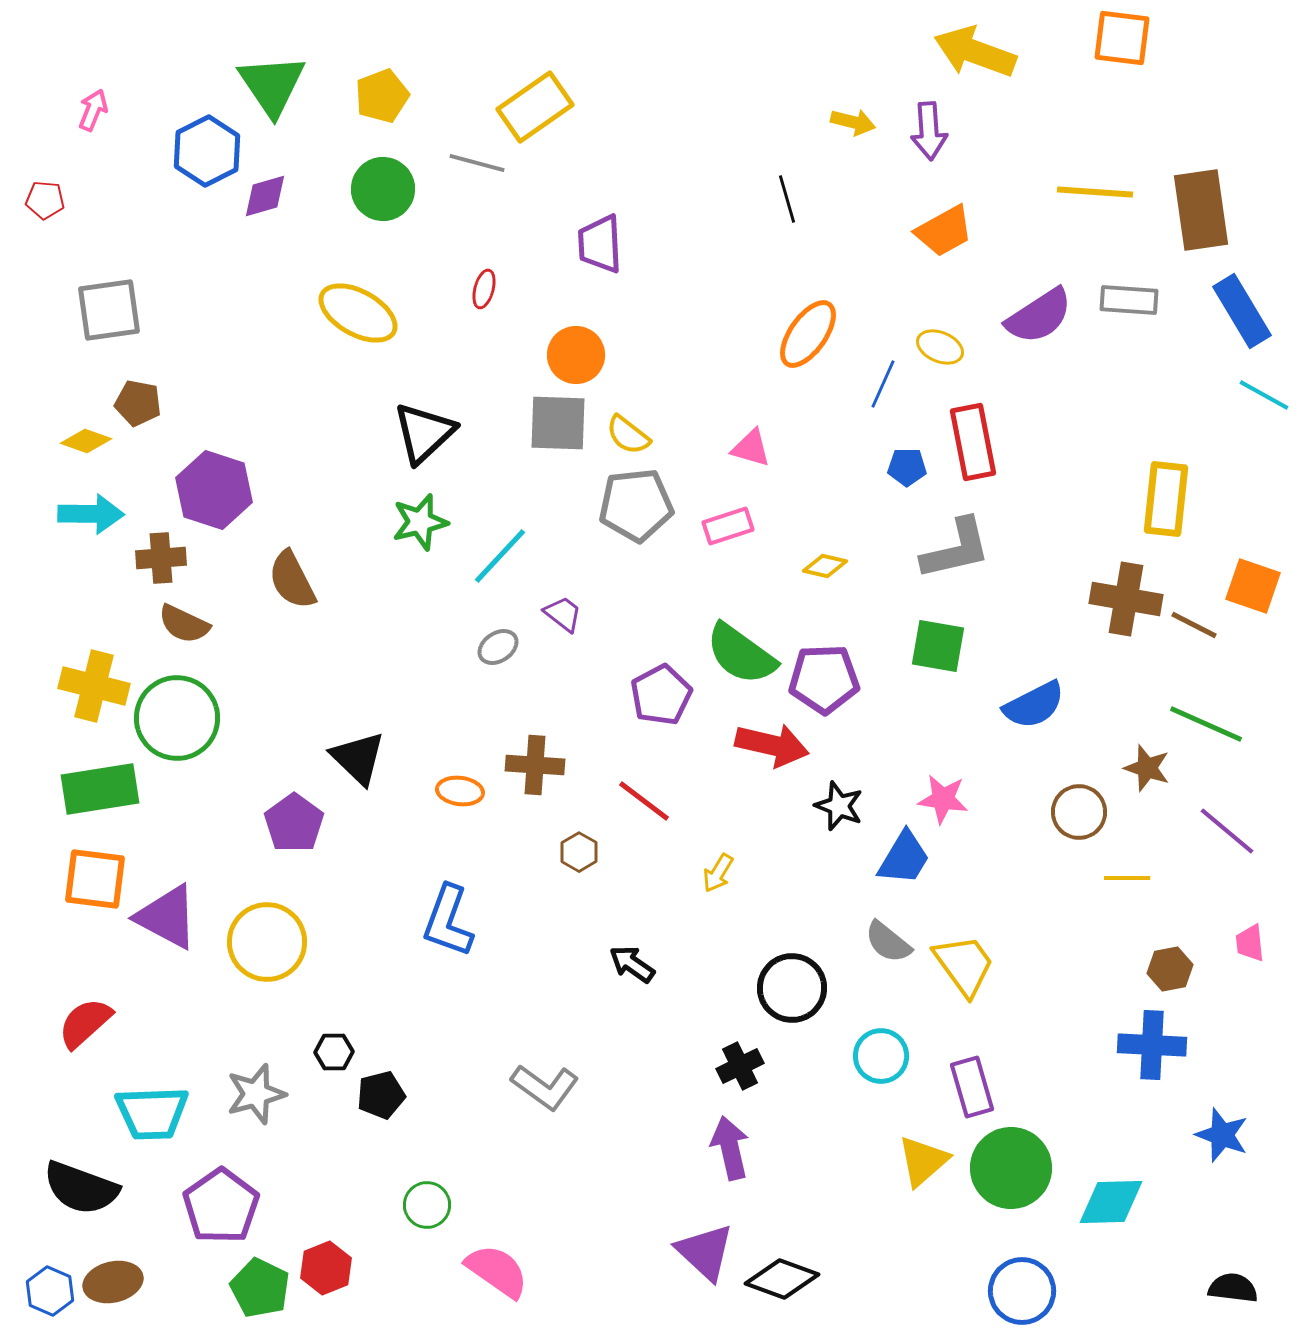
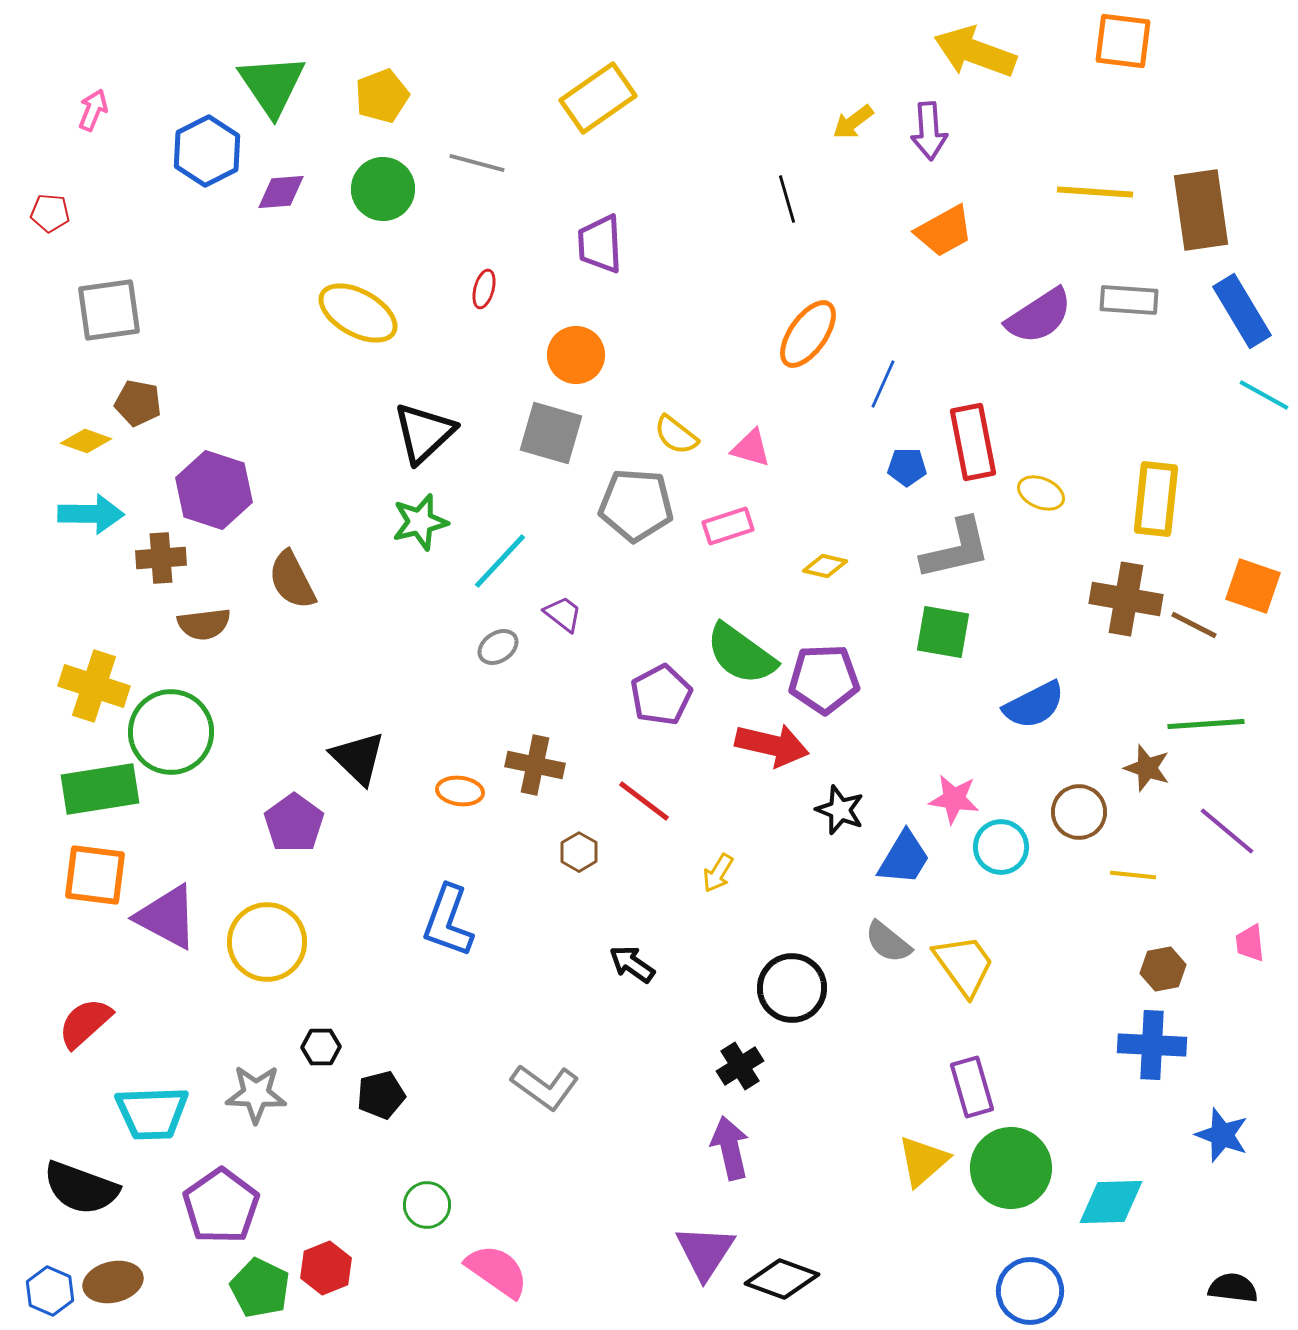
orange square at (1122, 38): moved 1 px right, 3 px down
yellow rectangle at (535, 107): moved 63 px right, 9 px up
yellow arrow at (853, 122): rotated 129 degrees clockwise
purple diamond at (265, 196): moved 16 px right, 4 px up; rotated 12 degrees clockwise
red pentagon at (45, 200): moved 5 px right, 13 px down
yellow ellipse at (940, 347): moved 101 px right, 146 px down
gray square at (558, 423): moved 7 px left, 10 px down; rotated 14 degrees clockwise
yellow semicircle at (628, 435): moved 48 px right
yellow rectangle at (1166, 499): moved 10 px left
gray pentagon at (636, 505): rotated 10 degrees clockwise
cyan line at (500, 556): moved 5 px down
brown semicircle at (184, 624): moved 20 px right; rotated 32 degrees counterclockwise
green square at (938, 646): moved 5 px right, 14 px up
yellow cross at (94, 686): rotated 4 degrees clockwise
green circle at (177, 718): moved 6 px left, 14 px down
green line at (1206, 724): rotated 28 degrees counterclockwise
brown cross at (535, 765): rotated 8 degrees clockwise
pink star at (943, 799): moved 11 px right
black star at (839, 806): moved 1 px right, 4 px down
yellow line at (1127, 878): moved 6 px right, 3 px up; rotated 6 degrees clockwise
orange square at (95, 879): moved 4 px up
brown hexagon at (1170, 969): moved 7 px left
black hexagon at (334, 1052): moved 13 px left, 5 px up
cyan circle at (881, 1056): moved 120 px right, 209 px up
black cross at (740, 1066): rotated 6 degrees counterclockwise
gray star at (256, 1094): rotated 18 degrees clockwise
purple triangle at (705, 1252): rotated 20 degrees clockwise
blue circle at (1022, 1291): moved 8 px right
